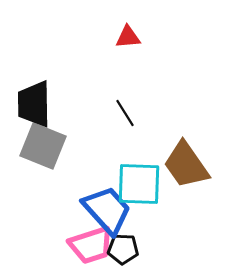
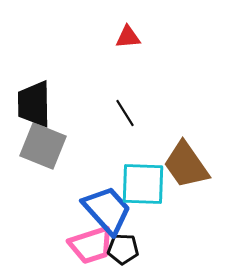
cyan square: moved 4 px right
